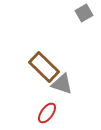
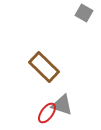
gray square: rotated 30 degrees counterclockwise
gray triangle: moved 21 px down
